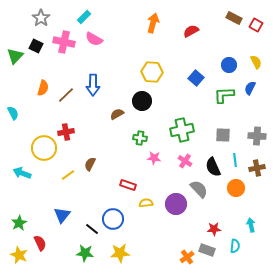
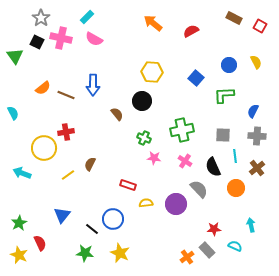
cyan rectangle at (84, 17): moved 3 px right
orange arrow at (153, 23): rotated 66 degrees counterclockwise
red square at (256, 25): moved 4 px right, 1 px down
pink cross at (64, 42): moved 3 px left, 4 px up
black square at (36, 46): moved 1 px right, 4 px up
green triangle at (15, 56): rotated 18 degrees counterclockwise
orange semicircle at (43, 88): rotated 35 degrees clockwise
blue semicircle at (250, 88): moved 3 px right, 23 px down
brown line at (66, 95): rotated 66 degrees clockwise
brown semicircle at (117, 114): rotated 80 degrees clockwise
green cross at (140, 138): moved 4 px right; rotated 16 degrees clockwise
cyan line at (235, 160): moved 4 px up
brown cross at (257, 168): rotated 28 degrees counterclockwise
cyan semicircle at (235, 246): rotated 72 degrees counterclockwise
gray rectangle at (207, 250): rotated 28 degrees clockwise
yellow star at (120, 253): rotated 30 degrees clockwise
